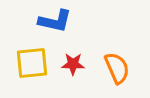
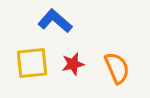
blue L-shape: rotated 152 degrees counterclockwise
red star: rotated 15 degrees counterclockwise
